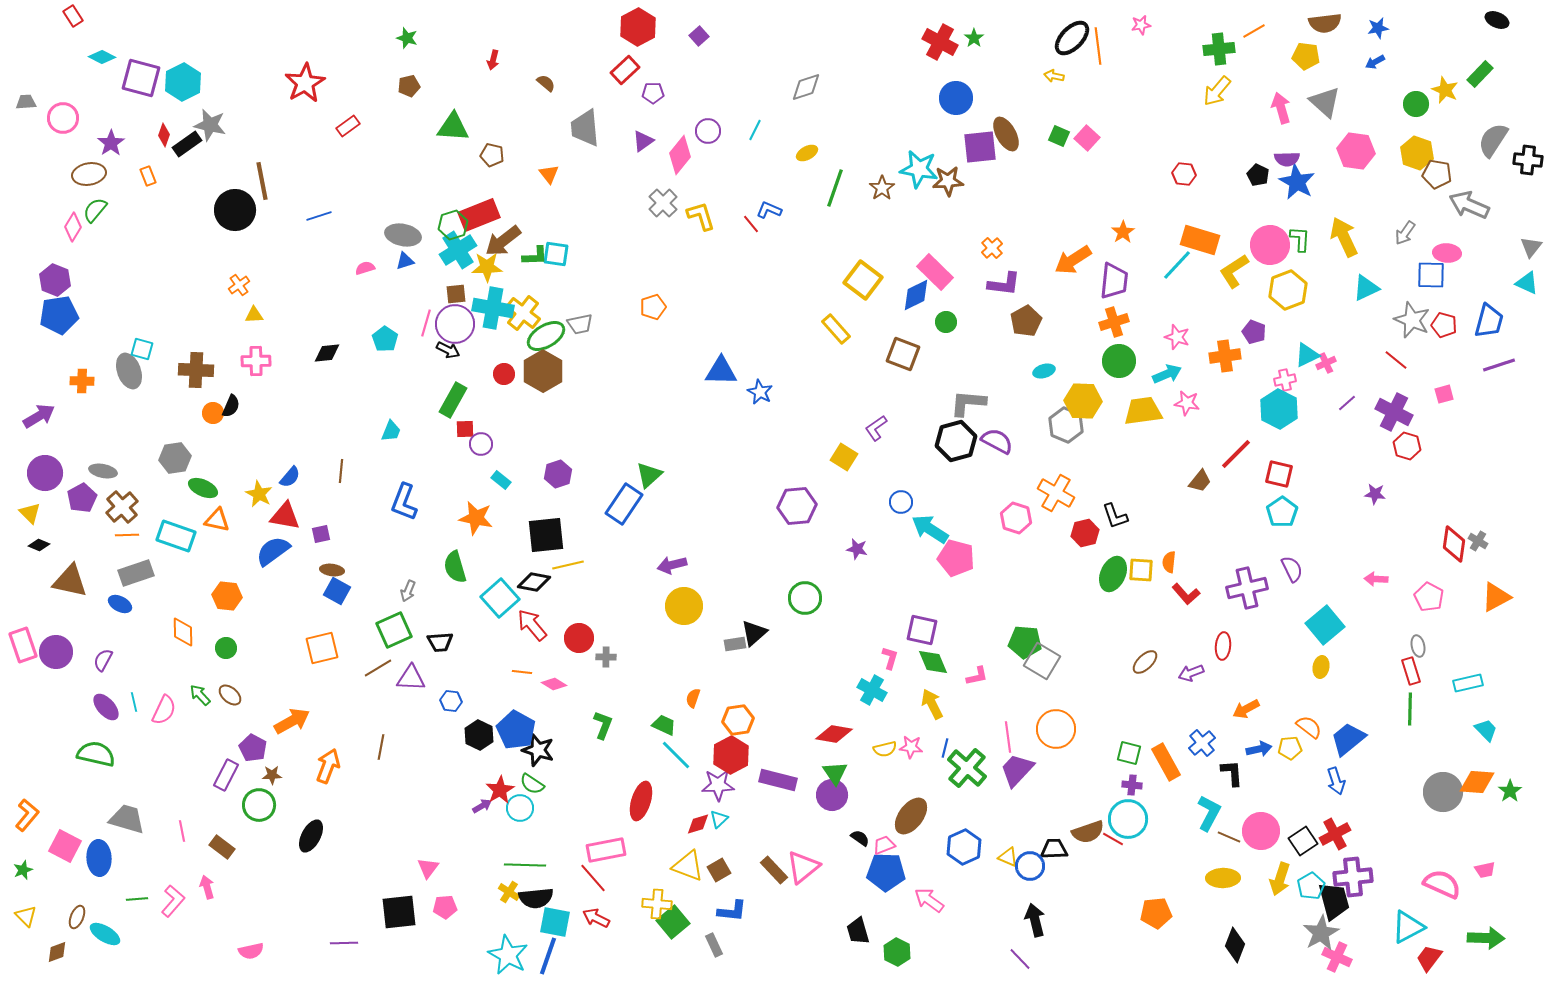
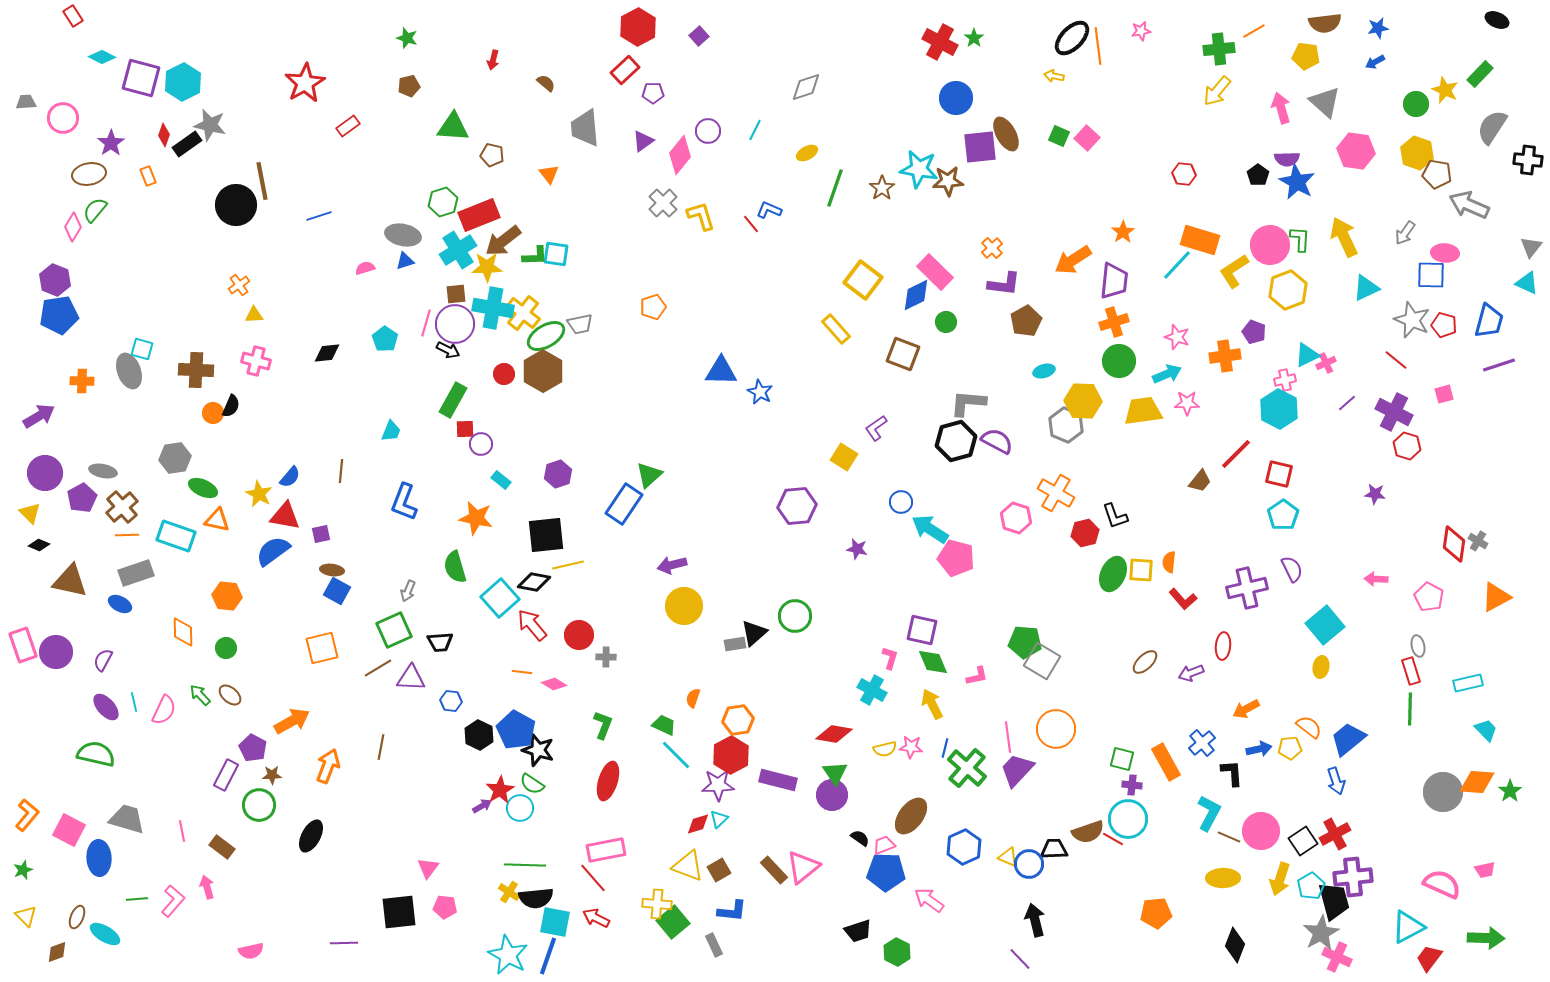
pink star at (1141, 25): moved 6 px down
gray semicircle at (1493, 140): moved 1 px left, 13 px up
black pentagon at (1258, 175): rotated 10 degrees clockwise
black circle at (235, 210): moved 1 px right, 5 px up
green hexagon at (453, 225): moved 10 px left, 23 px up
pink ellipse at (1447, 253): moved 2 px left
pink cross at (256, 361): rotated 16 degrees clockwise
pink star at (1187, 403): rotated 10 degrees counterclockwise
cyan pentagon at (1282, 512): moved 1 px right, 3 px down
red L-shape at (1186, 594): moved 3 px left, 5 px down
green circle at (805, 598): moved 10 px left, 18 px down
red circle at (579, 638): moved 3 px up
green square at (1129, 753): moved 7 px left, 6 px down
red ellipse at (641, 801): moved 33 px left, 20 px up
pink square at (65, 846): moved 4 px right, 16 px up
blue circle at (1030, 866): moved 1 px left, 2 px up
pink pentagon at (445, 907): rotated 10 degrees clockwise
black trapezoid at (858, 931): rotated 92 degrees counterclockwise
